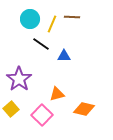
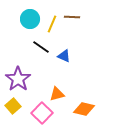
black line: moved 3 px down
blue triangle: rotated 24 degrees clockwise
purple star: moved 1 px left
yellow square: moved 2 px right, 3 px up
pink square: moved 2 px up
